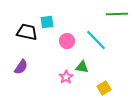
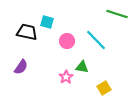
green line: rotated 20 degrees clockwise
cyan square: rotated 24 degrees clockwise
